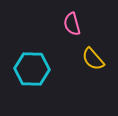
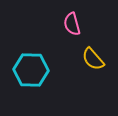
cyan hexagon: moved 1 px left, 1 px down
